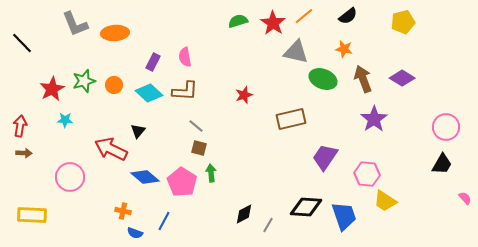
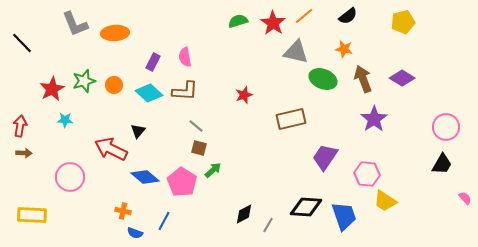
green arrow at (211, 173): moved 2 px right, 3 px up; rotated 54 degrees clockwise
